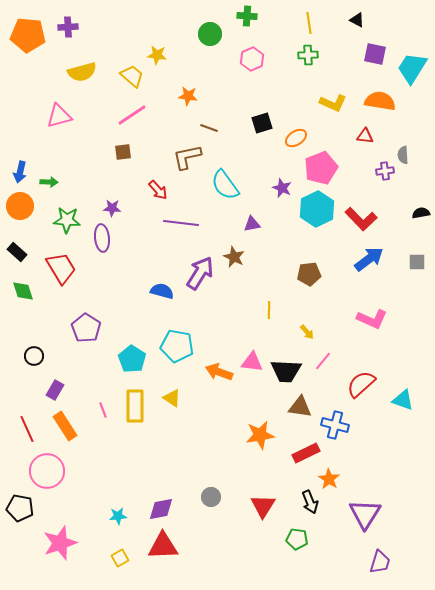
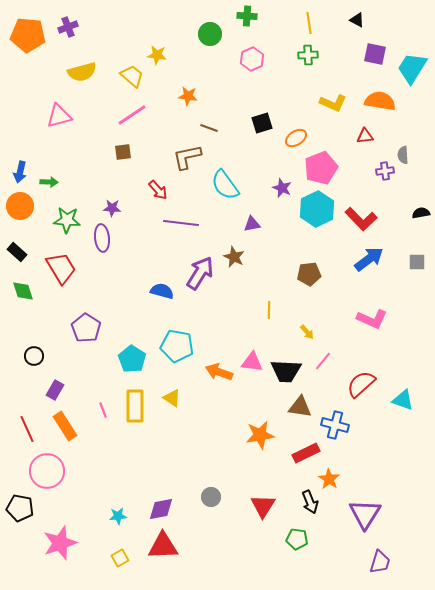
purple cross at (68, 27): rotated 18 degrees counterclockwise
red triangle at (365, 136): rotated 12 degrees counterclockwise
